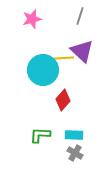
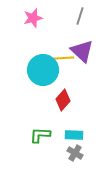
pink star: moved 1 px right, 1 px up
